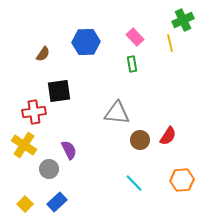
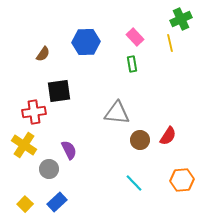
green cross: moved 2 px left, 1 px up
